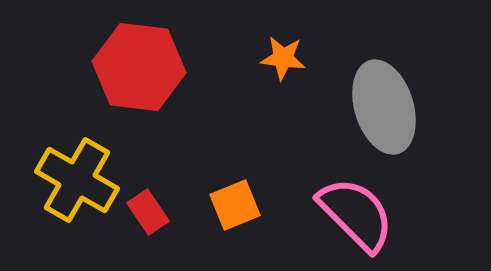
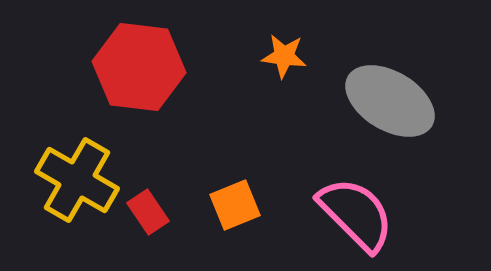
orange star: moved 1 px right, 2 px up
gray ellipse: moved 6 px right, 6 px up; rotated 42 degrees counterclockwise
